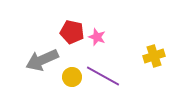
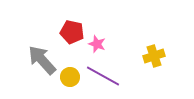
pink star: moved 7 px down
gray arrow: rotated 72 degrees clockwise
yellow circle: moved 2 px left
